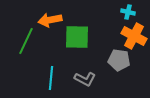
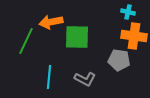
orange arrow: moved 1 px right, 2 px down
orange cross: rotated 20 degrees counterclockwise
cyan line: moved 2 px left, 1 px up
